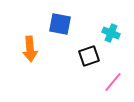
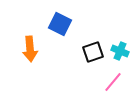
blue square: rotated 15 degrees clockwise
cyan cross: moved 9 px right, 18 px down
black square: moved 4 px right, 4 px up
